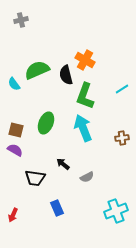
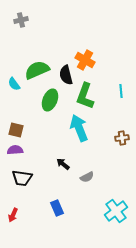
cyan line: moved 1 px left, 2 px down; rotated 64 degrees counterclockwise
green ellipse: moved 4 px right, 23 px up
cyan arrow: moved 4 px left
purple semicircle: rotated 35 degrees counterclockwise
black trapezoid: moved 13 px left
cyan cross: rotated 15 degrees counterclockwise
